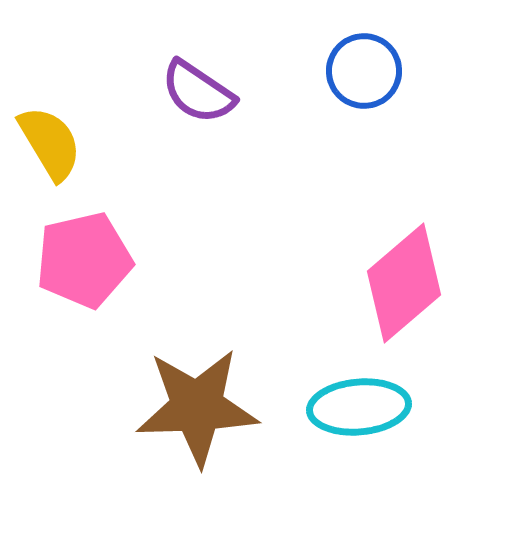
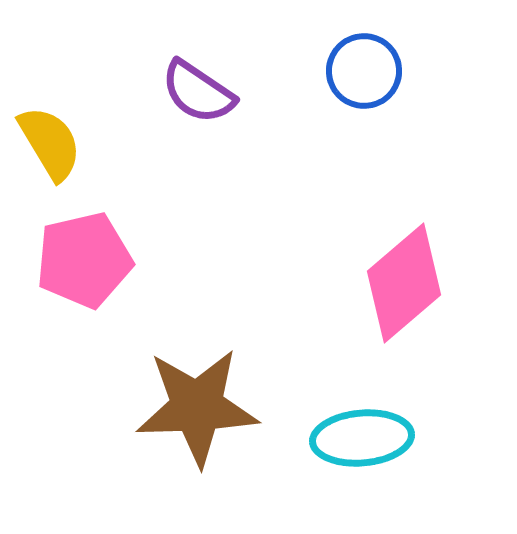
cyan ellipse: moved 3 px right, 31 px down
